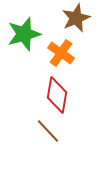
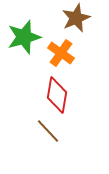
green star: moved 3 px down
